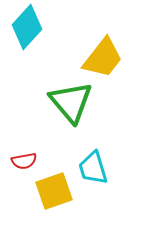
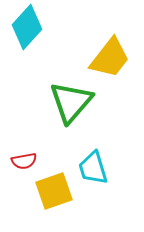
yellow trapezoid: moved 7 px right
green triangle: rotated 21 degrees clockwise
